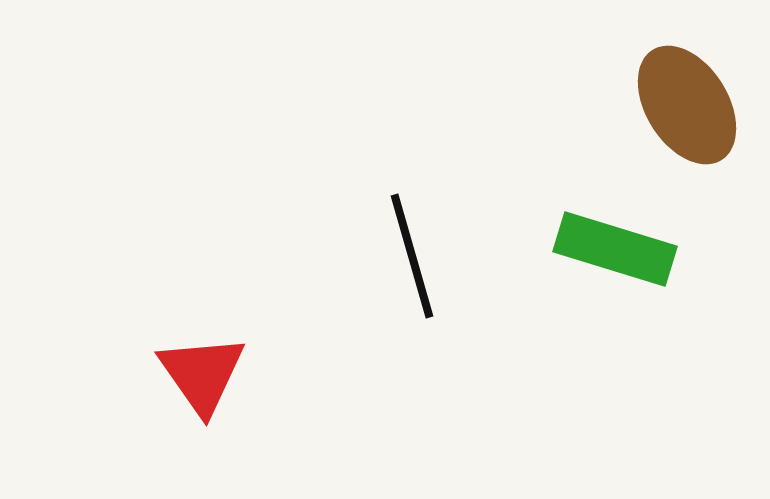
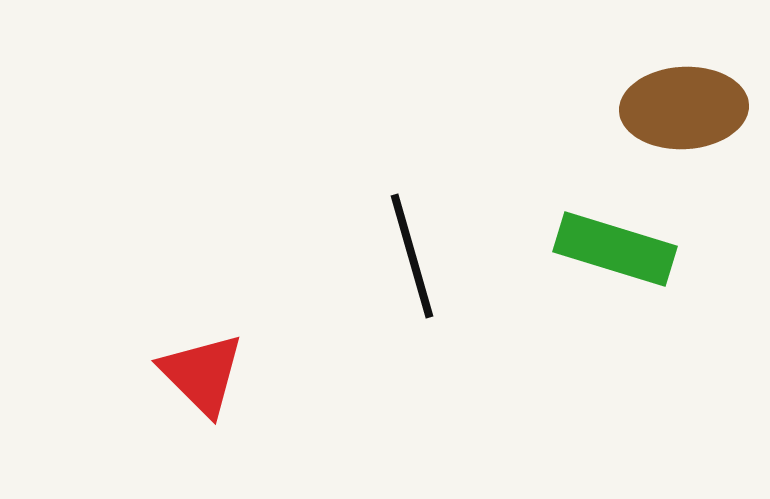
brown ellipse: moved 3 px left, 3 px down; rotated 61 degrees counterclockwise
red triangle: rotated 10 degrees counterclockwise
